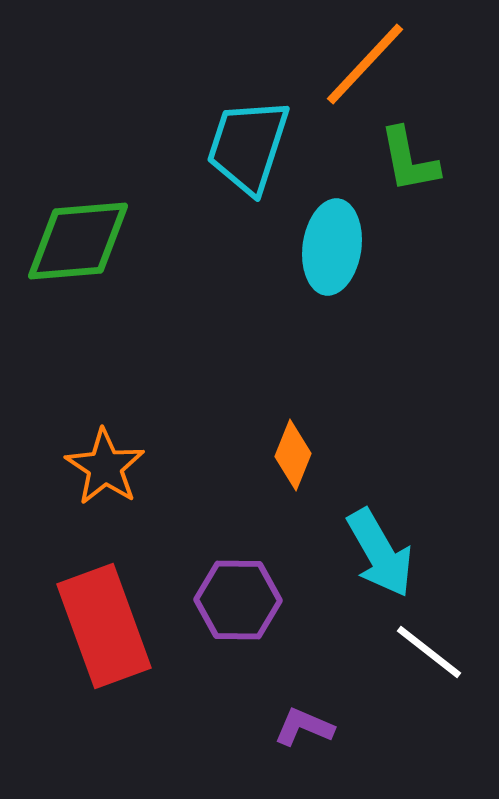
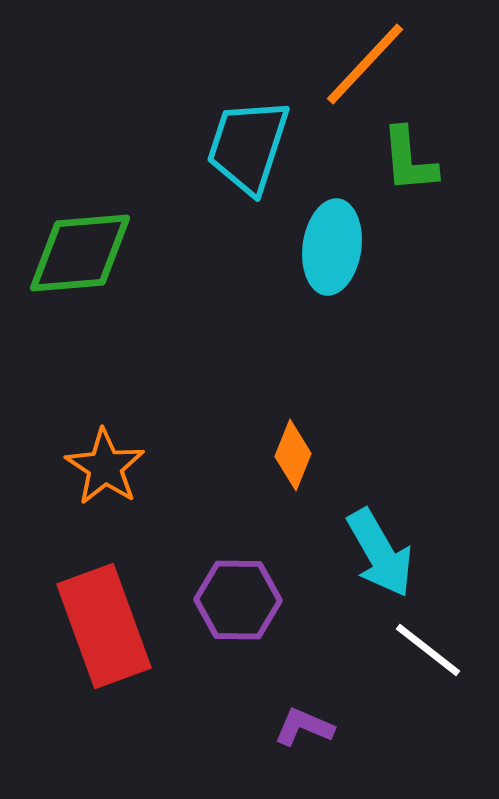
green L-shape: rotated 6 degrees clockwise
green diamond: moved 2 px right, 12 px down
white line: moved 1 px left, 2 px up
